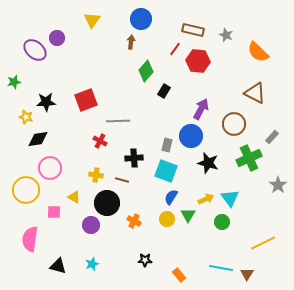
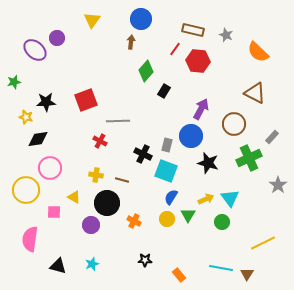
black cross at (134, 158): moved 9 px right, 4 px up; rotated 30 degrees clockwise
